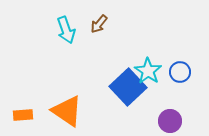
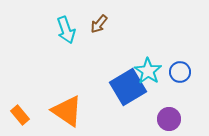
blue square: rotated 12 degrees clockwise
orange rectangle: moved 3 px left; rotated 54 degrees clockwise
purple circle: moved 1 px left, 2 px up
